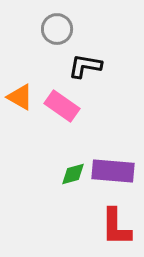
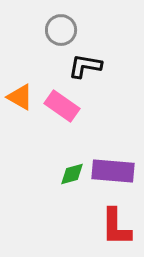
gray circle: moved 4 px right, 1 px down
green diamond: moved 1 px left
